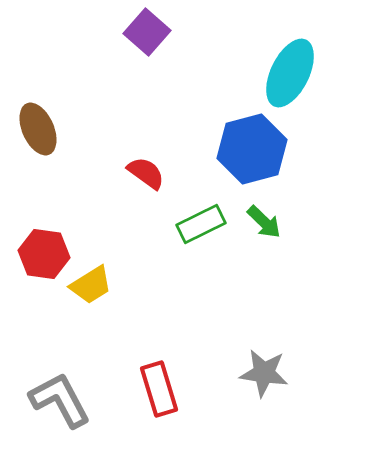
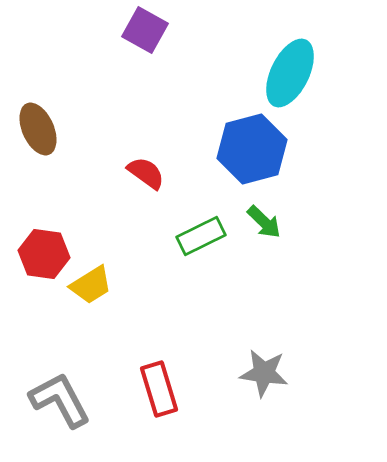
purple square: moved 2 px left, 2 px up; rotated 12 degrees counterclockwise
green rectangle: moved 12 px down
